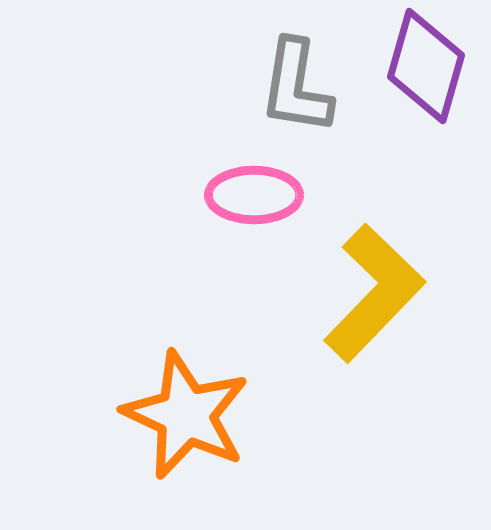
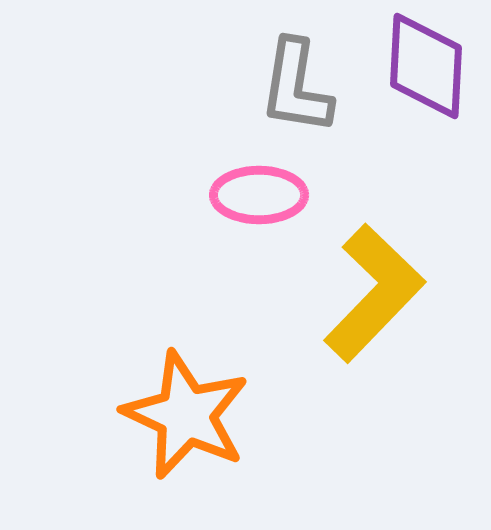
purple diamond: rotated 13 degrees counterclockwise
pink ellipse: moved 5 px right
